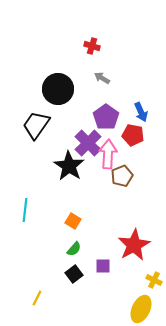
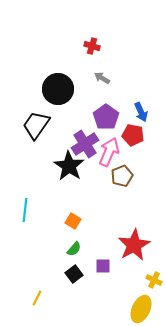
purple cross: moved 3 px left, 1 px down; rotated 12 degrees clockwise
pink arrow: moved 1 px right, 2 px up; rotated 20 degrees clockwise
